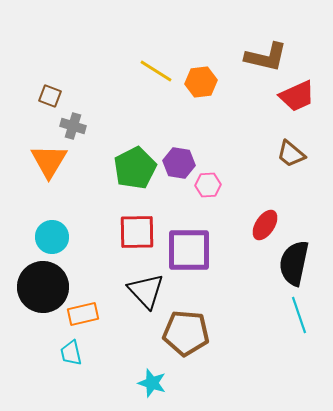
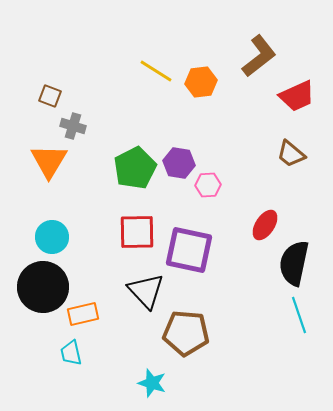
brown L-shape: moved 7 px left, 1 px up; rotated 51 degrees counterclockwise
purple square: rotated 12 degrees clockwise
